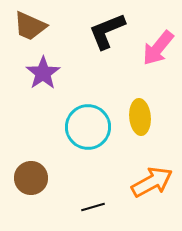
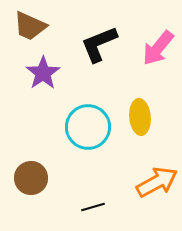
black L-shape: moved 8 px left, 13 px down
orange arrow: moved 5 px right
